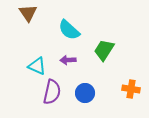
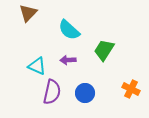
brown triangle: rotated 18 degrees clockwise
orange cross: rotated 18 degrees clockwise
